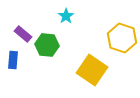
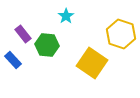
purple rectangle: rotated 12 degrees clockwise
yellow hexagon: moved 1 px left, 4 px up
blue rectangle: rotated 48 degrees counterclockwise
yellow square: moved 7 px up
